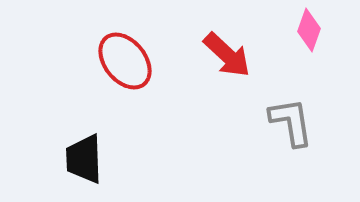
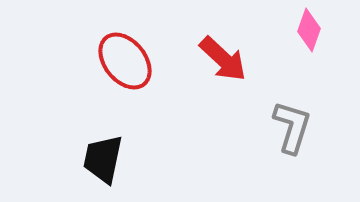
red arrow: moved 4 px left, 4 px down
gray L-shape: moved 1 px right, 5 px down; rotated 26 degrees clockwise
black trapezoid: moved 19 px right; rotated 14 degrees clockwise
